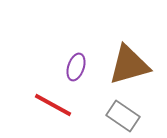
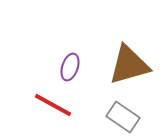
purple ellipse: moved 6 px left
gray rectangle: moved 1 px down
